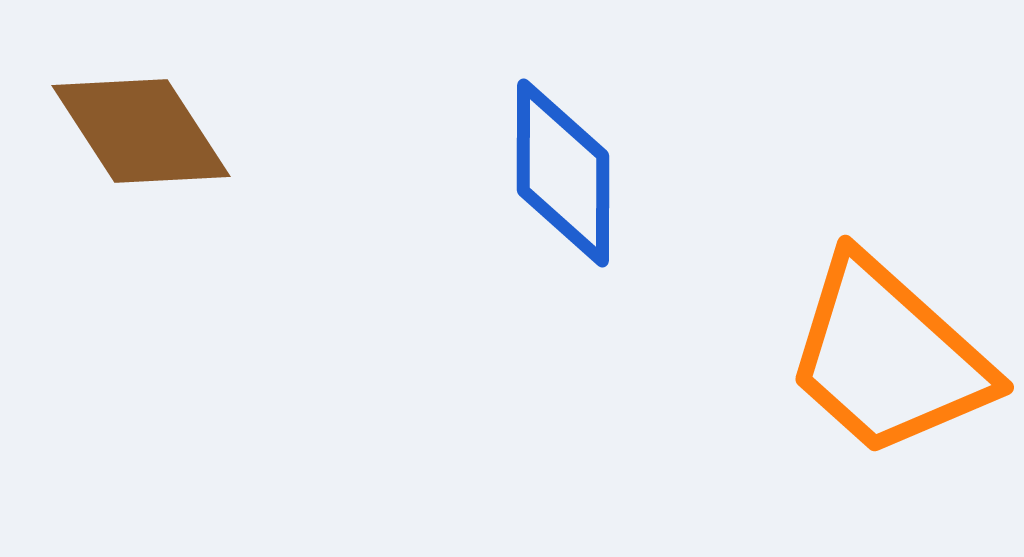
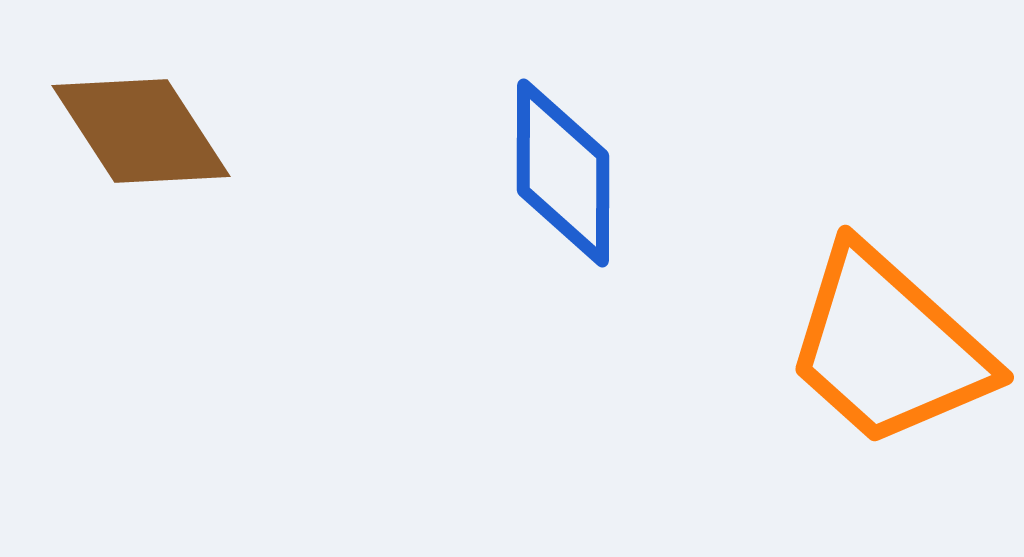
orange trapezoid: moved 10 px up
